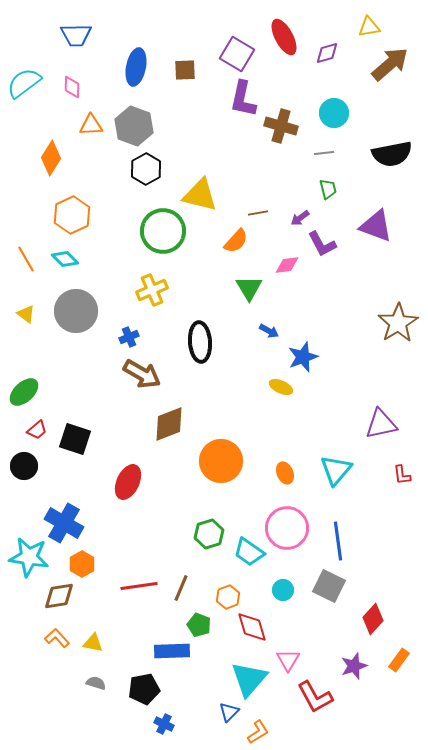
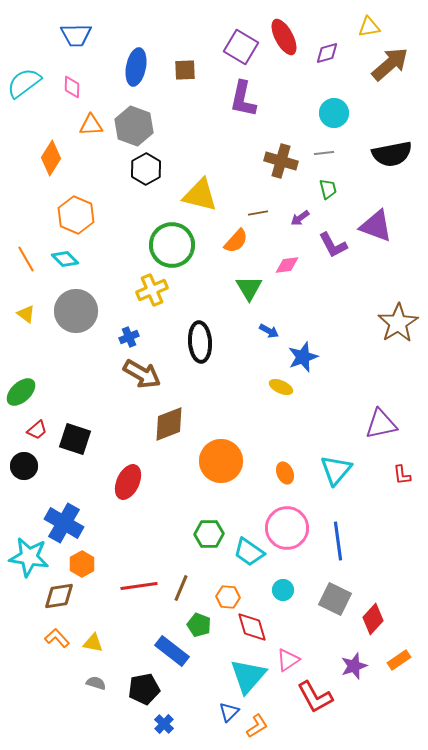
purple square at (237, 54): moved 4 px right, 7 px up
brown cross at (281, 126): moved 35 px down
orange hexagon at (72, 215): moved 4 px right; rotated 12 degrees counterclockwise
green circle at (163, 231): moved 9 px right, 14 px down
purple L-shape at (322, 244): moved 11 px right, 1 px down
green ellipse at (24, 392): moved 3 px left
green hexagon at (209, 534): rotated 16 degrees clockwise
gray square at (329, 586): moved 6 px right, 13 px down
orange hexagon at (228, 597): rotated 25 degrees clockwise
blue rectangle at (172, 651): rotated 40 degrees clockwise
pink triangle at (288, 660): rotated 25 degrees clockwise
orange rectangle at (399, 660): rotated 20 degrees clockwise
cyan triangle at (249, 679): moved 1 px left, 3 px up
blue cross at (164, 724): rotated 18 degrees clockwise
orange L-shape at (258, 732): moved 1 px left, 6 px up
